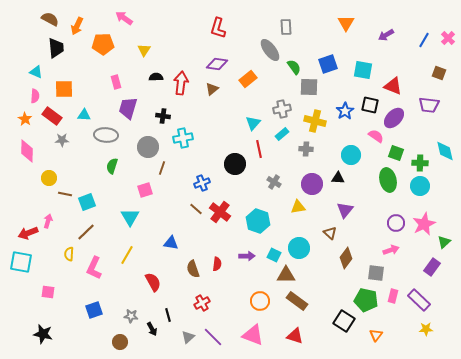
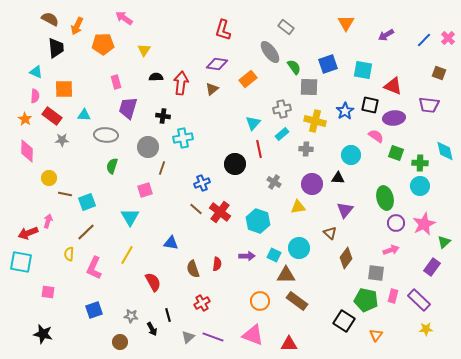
gray rectangle at (286, 27): rotated 49 degrees counterclockwise
red L-shape at (218, 28): moved 5 px right, 2 px down
blue line at (424, 40): rotated 14 degrees clockwise
gray ellipse at (270, 50): moved 2 px down
purple ellipse at (394, 118): rotated 40 degrees clockwise
green ellipse at (388, 180): moved 3 px left, 18 px down
red triangle at (295, 336): moved 6 px left, 8 px down; rotated 18 degrees counterclockwise
purple line at (213, 337): rotated 25 degrees counterclockwise
